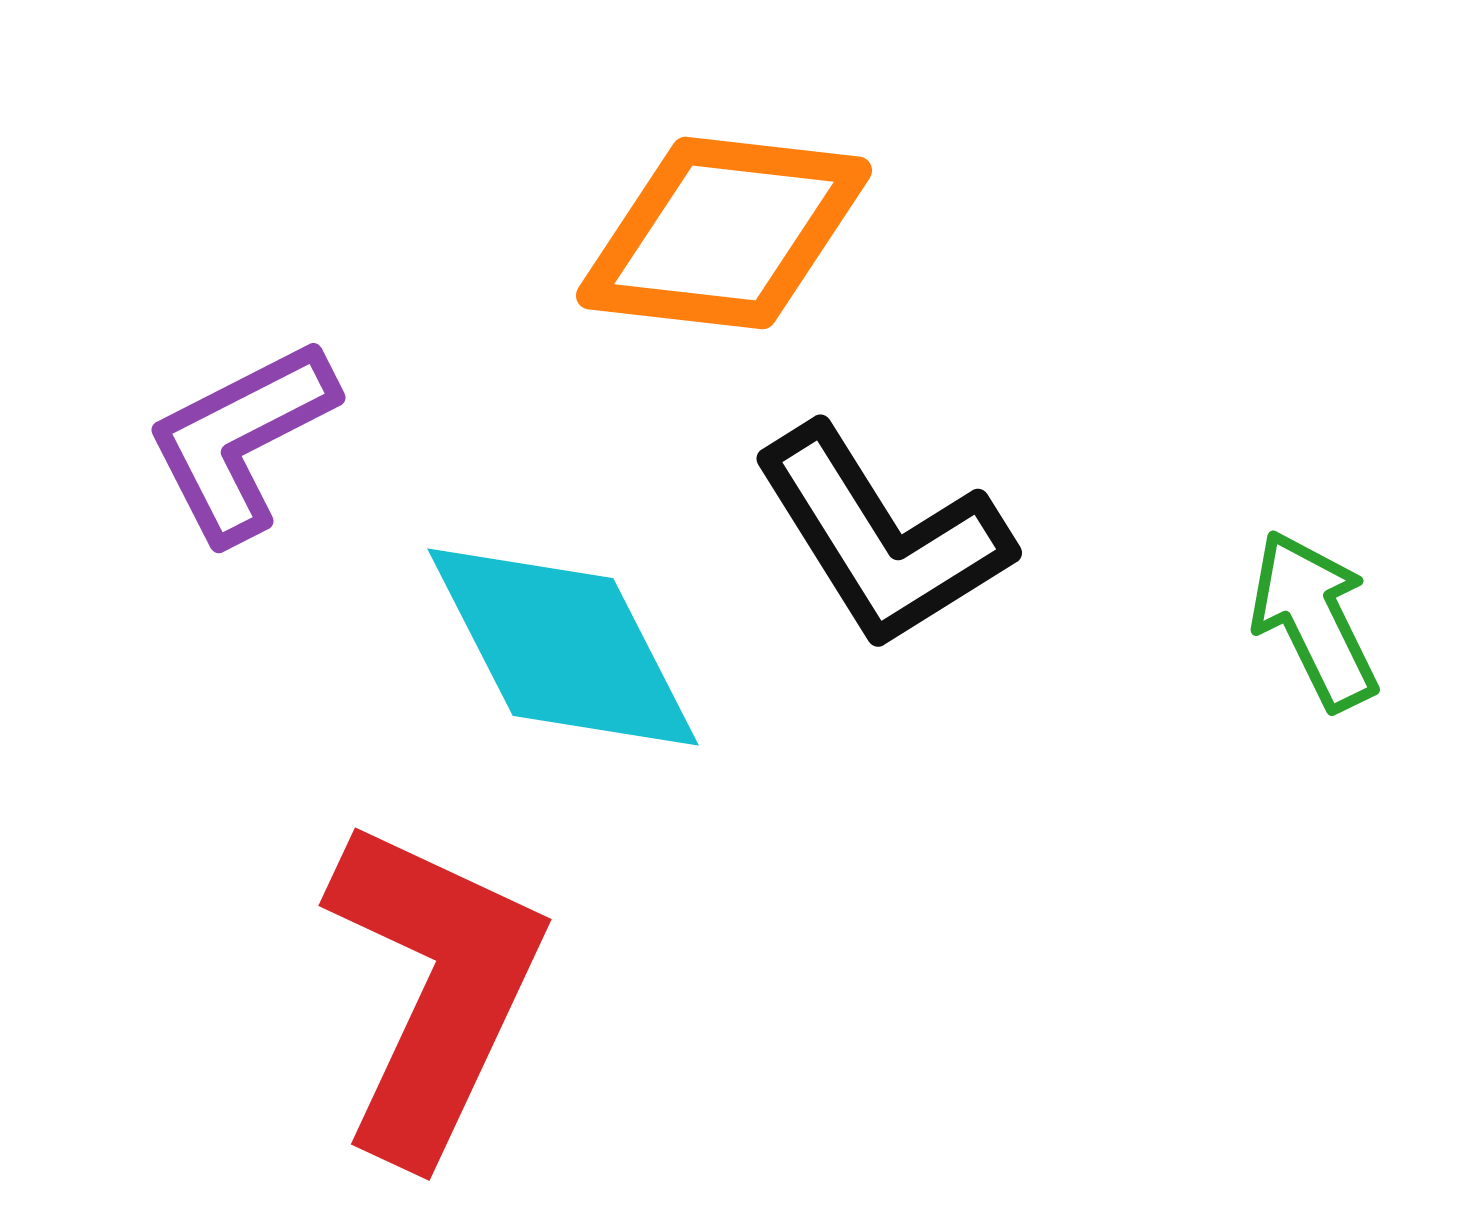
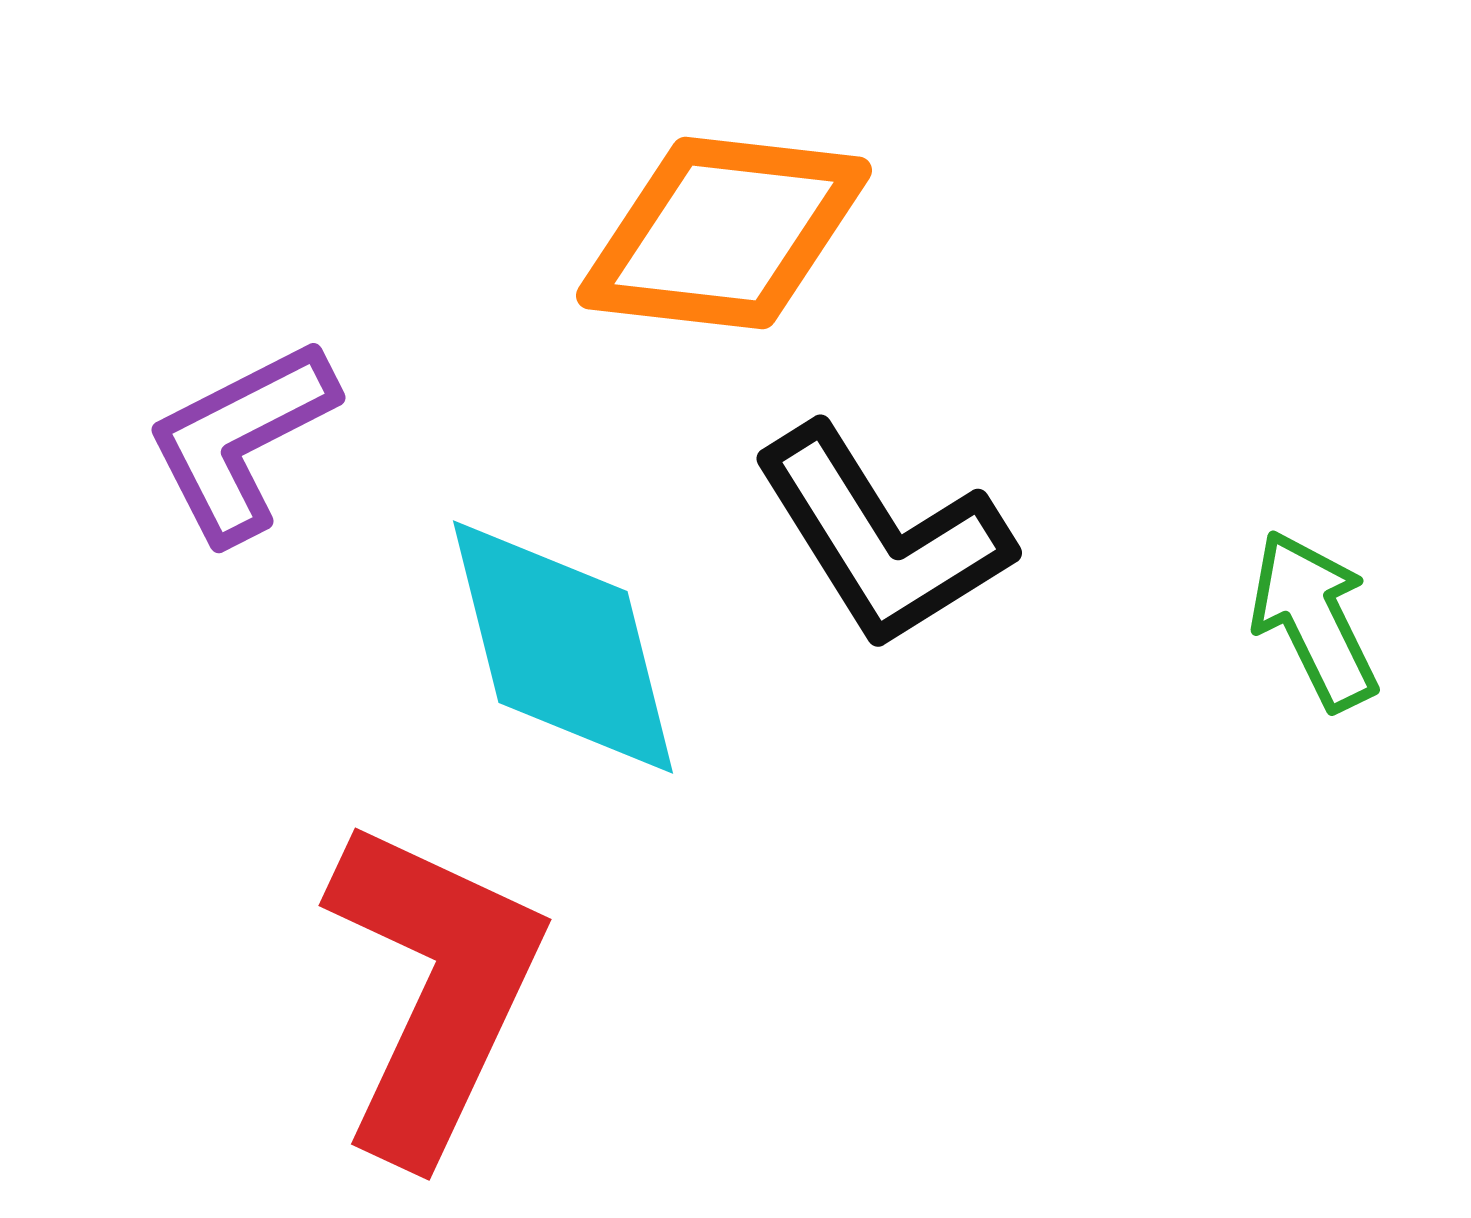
cyan diamond: rotated 13 degrees clockwise
